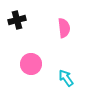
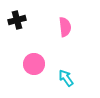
pink semicircle: moved 1 px right, 1 px up
pink circle: moved 3 px right
